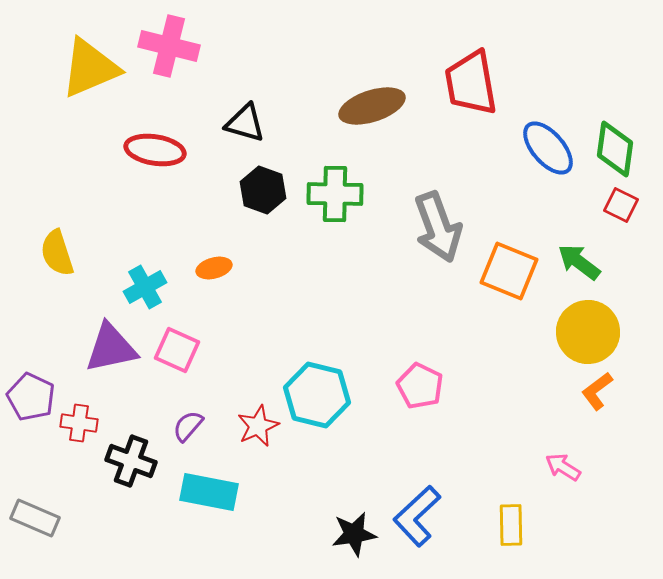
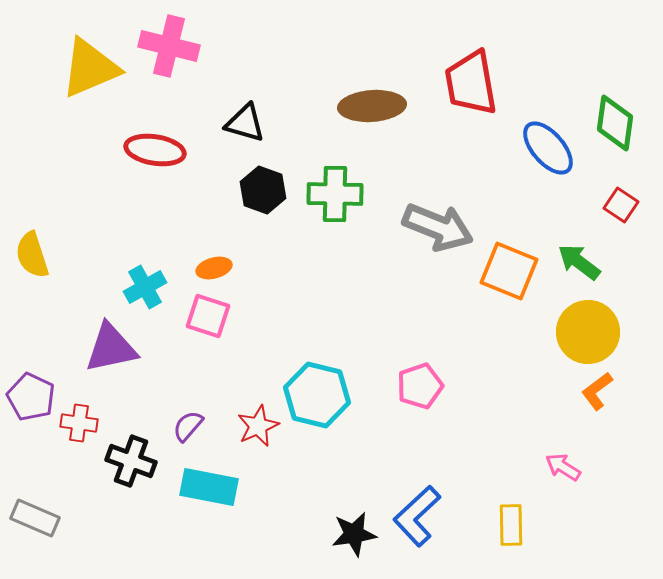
brown ellipse: rotated 14 degrees clockwise
green diamond: moved 26 px up
red square: rotated 8 degrees clockwise
gray arrow: rotated 48 degrees counterclockwise
yellow semicircle: moved 25 px left, 2 px down
pink square: moved 31 px right, 34 px up; rotated 6 degrees counterclockwise
pink pentagon: rotated 27 degrees clockwise
cyan rectangle: moved 5 px up
